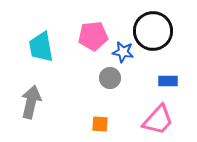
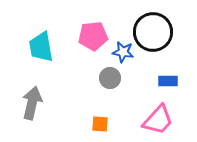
black circle: moved 1 px down
gray arrow: moved 1 px right, 1 px down
